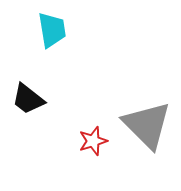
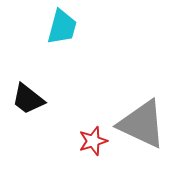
cyan trapezoid: moved 10 px right, 3 px up; rotated 24 degrees clockwise
gray triangle: moved 5 px left, 1 px up; rotated 20 degrees counterclockwise
